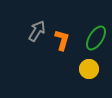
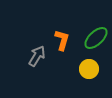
gray arrow: moved 25 px down
green ellipse: rotated 15 degrees clockwise
